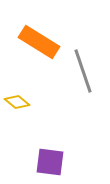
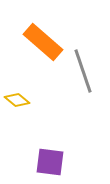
orange rectangle: moved 4 px right; rotated 9 degrees clockwise
yellow diamond: moved 2 px up
